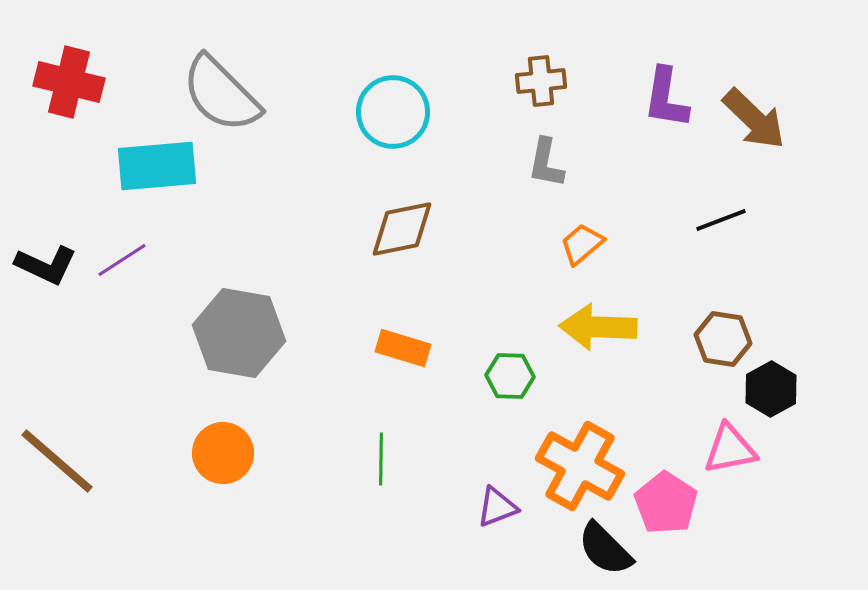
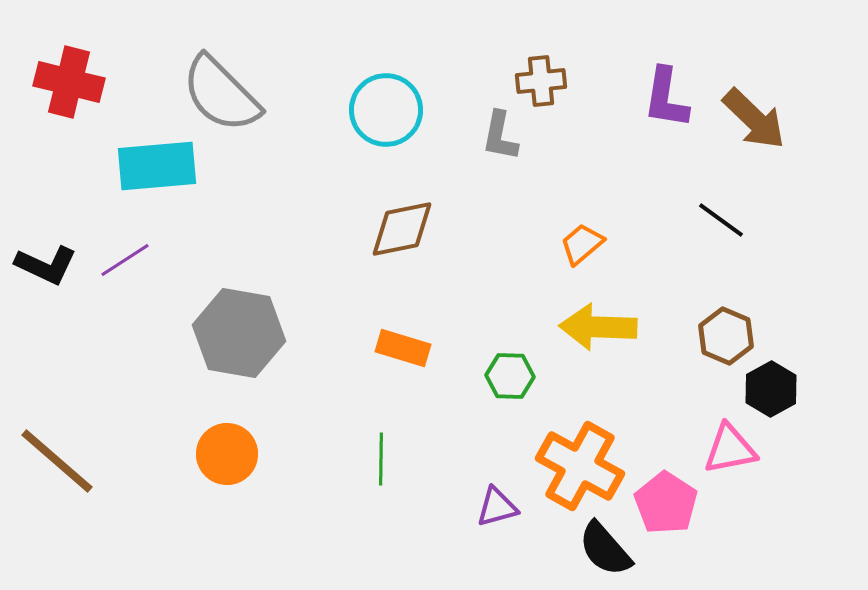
cyan circle: moved 7 px left, 2 px up
gray L-shape: moved 46 px left, 27 px up
black line: rotated 57 degrees clockwise
purple line: moved 3 px right
brown hexagon: moved 3 px right, 3 px up; rotated 14 degrees clockwise
orange circle: moved 4 px right, 1 px down
purple triangle: rotated 6 degrees clockwise
black semicircle: rotated 4 degrees clockwise
